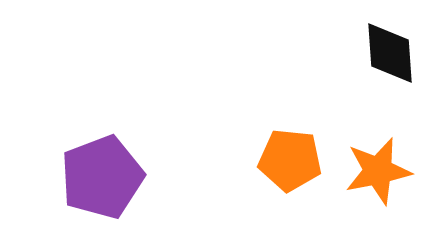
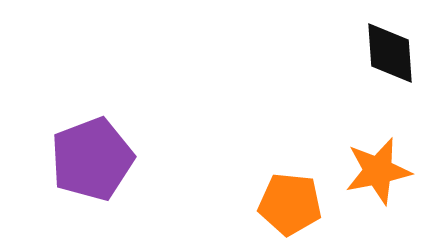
orange pentagon: moved 44 px down
purple pentagon: moved 10 px left, 18 px up
